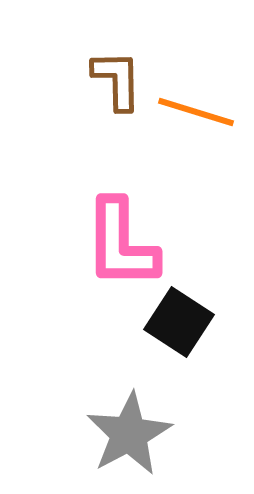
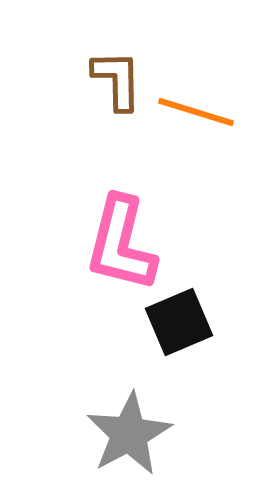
pink L-shape: rotated 14 degrees clockwise
black square: rotated 34 degrees clockwise
